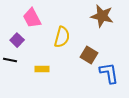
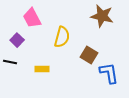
black line: moved 2 px down
